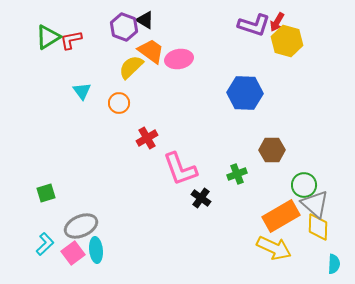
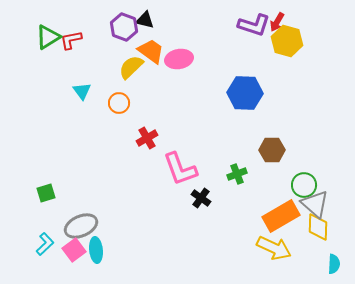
black triangle: rotated 18 degrees counterclockwise
pink square: moved 1 px right, 3 px up
